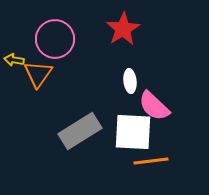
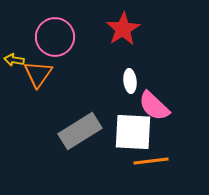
pink circle: moved 2 px up
